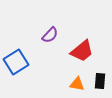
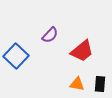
blue square: moved 6 px up; rotated 15 degrees counterclockwise
black rectangle: moved 3 px down
